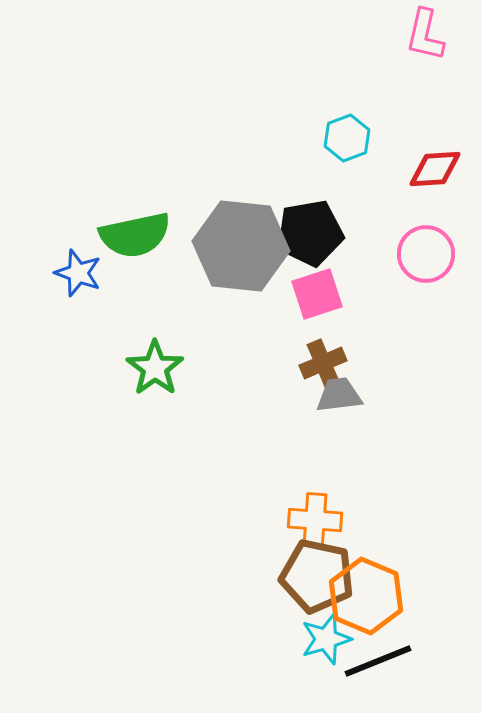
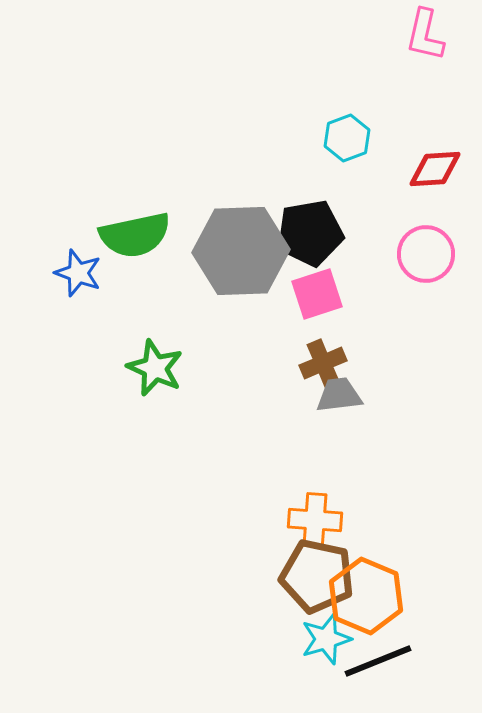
gray hexagon: moved 5 px down; rotated 8 degrees counterclockwise
green star: rotated 12 degrees counterclockwise
